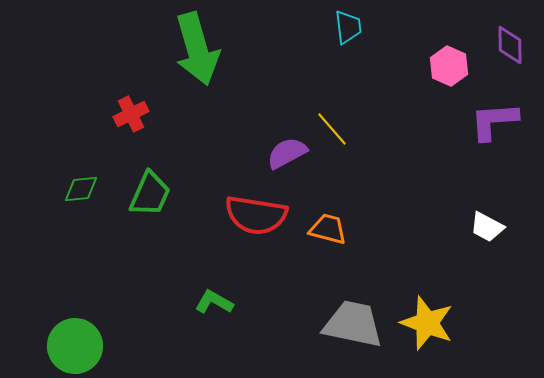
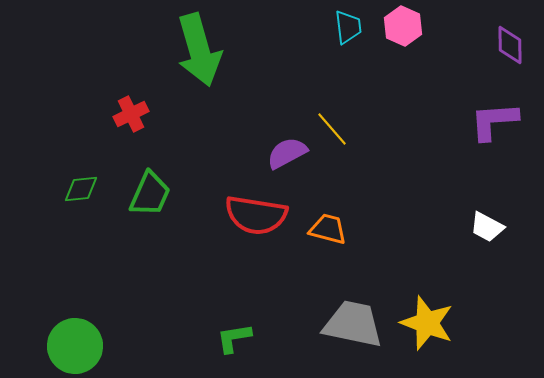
green arrow: moved 2 px right, 1 px down
pink hexagon: moved 46 px left, 40 px up
green L-shape: moved 20 px right, 36 px down; rotated 39 degrees counterclockwise
